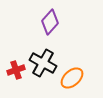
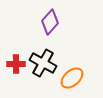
red cross: moved 6 px up; rotated 18 degrees clockwise
